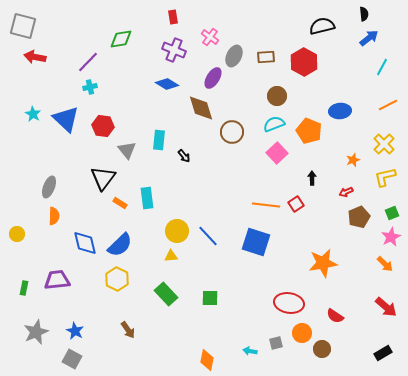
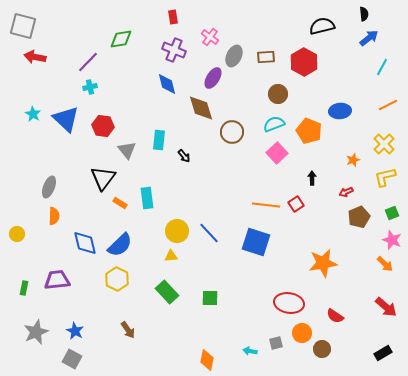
blue diamond at (167, 84): rotated 45 degrees clockwise
brown circle at (277, 96): moved 1 px right, 2 px up
blue line at (208, 236): moved 1 px right, 3 px up
pink star at (391, 237): moved 1 px right, 3 px down; rotated 24 degrees counterclockwise
green rectangle at (166, 294): moved 1 px right, 2 px up
